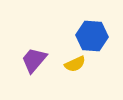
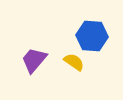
yellow semicircle: moved 1 px left, 2 px up; rotated 120 degrees counterclockwise
